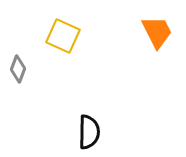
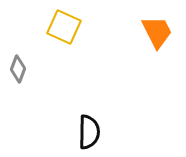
yellow square: moved 1 px right, 9 px up
